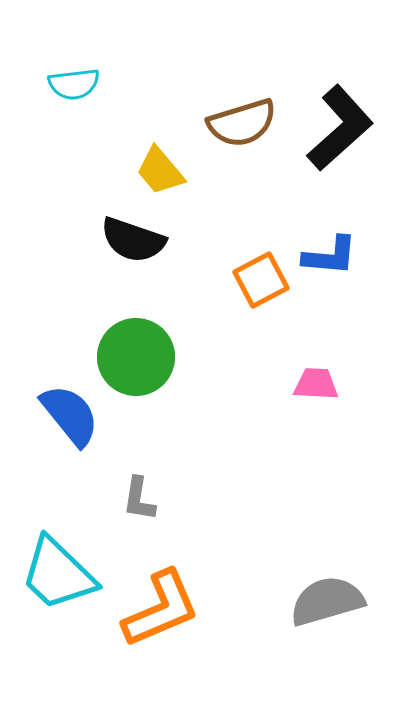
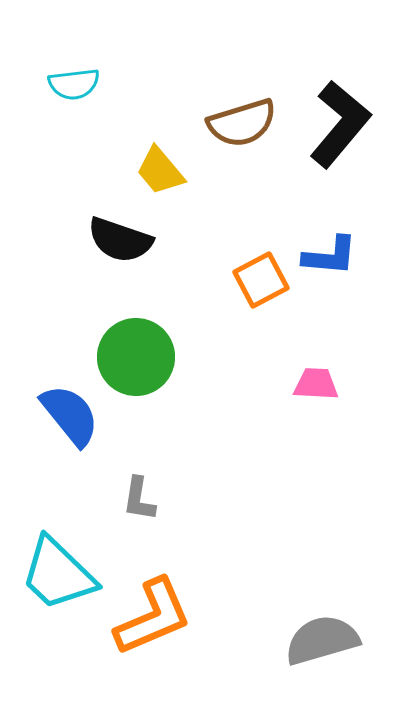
black L-shape: moved 4 px up; rotated 8 degrees counterclockwise
black semicircle: moved 13 px left
gray semicircle: moved 5 px left, 39 px down
orange L-shape: moved 8 px left, 8 px down
